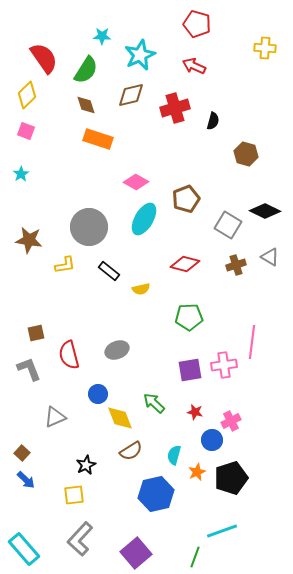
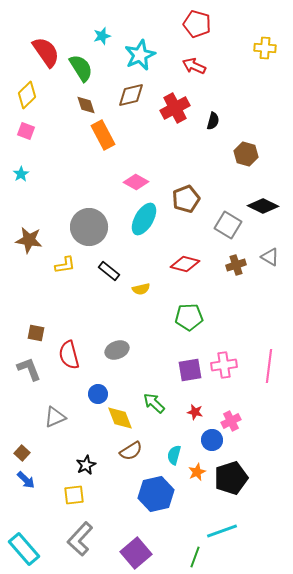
cyan star at (102, 36): rotated 18 degrees counterclockwise
red semicircle at (44, 58): moved 2 px right, 6 px up
green semicircle at (86, 70): moved 5 px left, 2 px up; rotated 64 degrees counterclockwise
red cross at (175, 108): rotated 12 degrees counterclockwise
orange rectangle at (98, 139): moved 5 px right, 4 px up; rotated 44 degrees clockwise
black diamond at (265, 211): moved 2 px left, 5 px up
brown square at (36, 333): rotated 24 degrees clockwise
pink line at (252, 342): moved 17 px right, 24 px down
